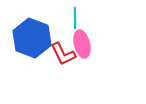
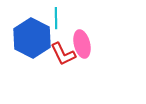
cyan line: moved 19 px left
blue hexagon: rotated 6 degrees clockwise
